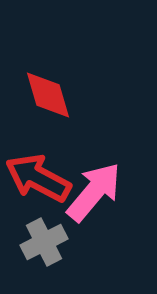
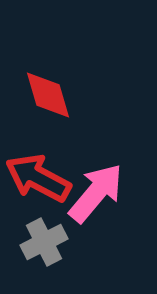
pink arrow: moved 2 px right, 1 px down
